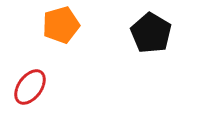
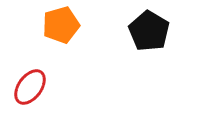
black pentagon: moved 2 px left, 2 px up
